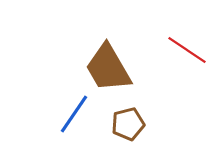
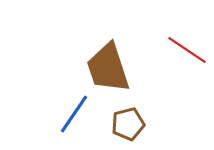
brown trapezoid: rotated 12 degrees clockwise
